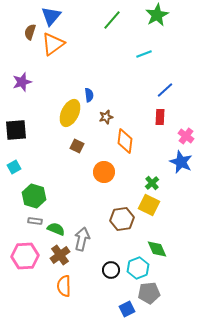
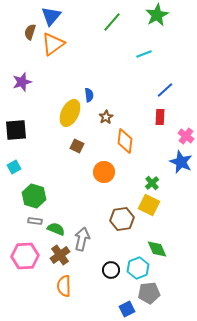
green line: moved 2 px down
brown star: rotated 16 degrees counterclockwise
